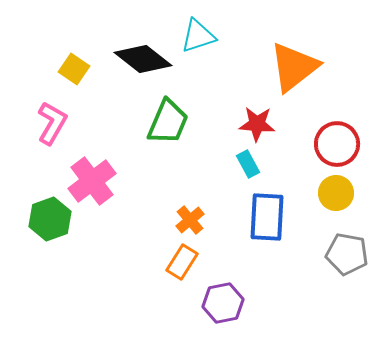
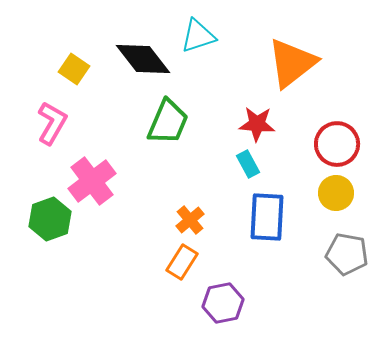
black diamond: rotated 14 degrees clockwise
orange triangle: moved 2 px left, 4 px up
